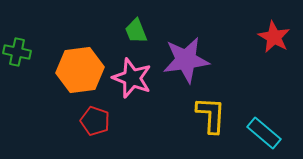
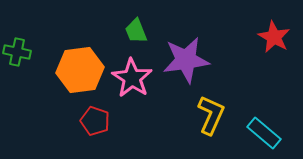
pink star: rotated 12 degrees clockwise
yellow L-shape: rotated 21 degrees clockwise
